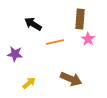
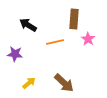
brown rectangle: moved 6 px left
black arrow: moved 5 px left, 1 px down
brown arrow: moved 7 px left, 4 px down; rotated 20 degrees clockwise
